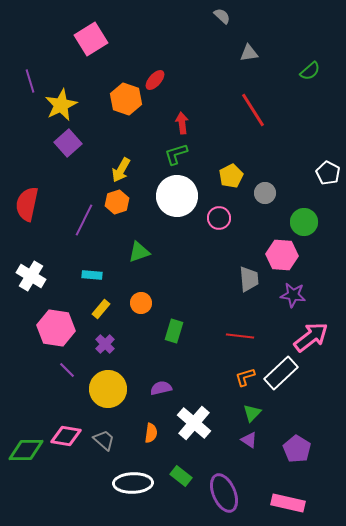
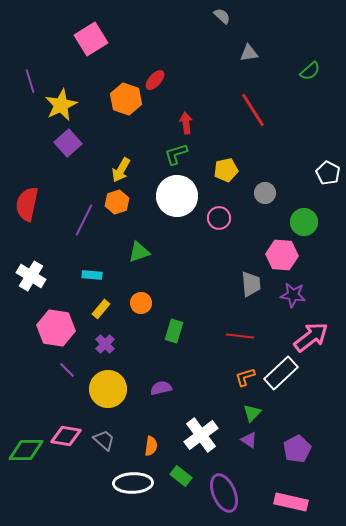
red arrow at (182, 123): moved 4 px right
yellow pentagon at (231, 176): moved 5 px left, 6 px up; rotated 15 degrees clockwise
gray trapezoid at (249, 279): moved 2 px right, 5 px down
white cross at (194, 423): moved 7 px right, 12 px down; rotated 12 degrees clockwise
orange semicircle at (151, 433): moved 13 px down
purple pentagon at (297, 449): rotated 12 degrees clockwise
pink rectangle at (288, 503): moved 3 px right, 1 px up
